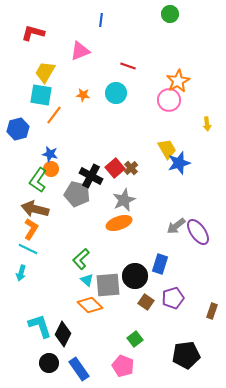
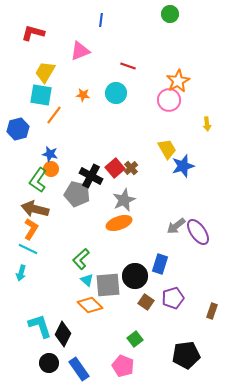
blue star at (179, 163): moved 4 px right, 3 px down
